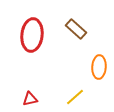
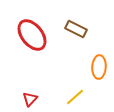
brown rectangle: rotated 15 degrees counterclockwise
red ellipse: rotated 44 degrees counterclockwise
red triangle: rotated 35 degrees counterclockwise
